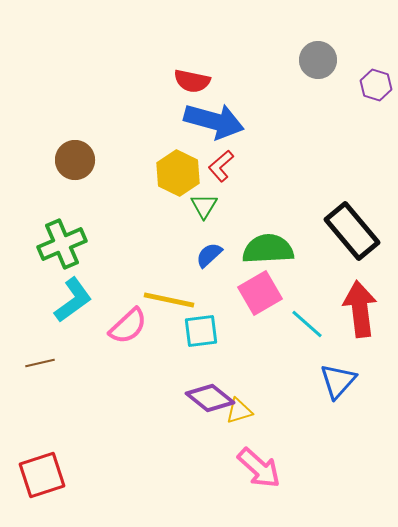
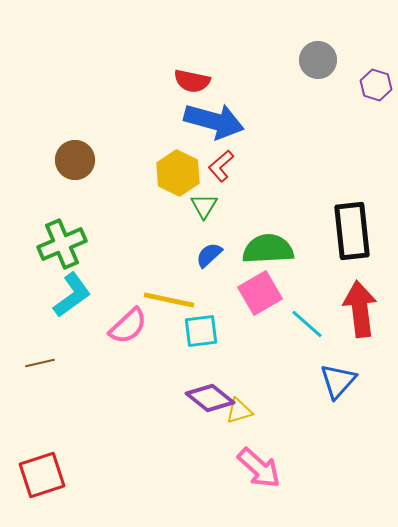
black rectangle: rotated 34 degrees clockwise
cyan L-shape: moved 1 px left, 5 px up
